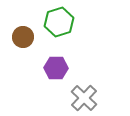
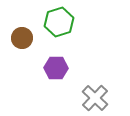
brown circle: moved 1 px left, 1 px down
gray cross: moved 11 px right
